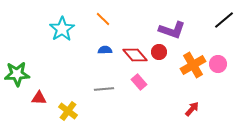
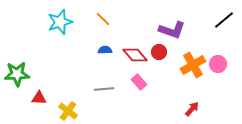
cyan star: moved 2 px left, 7 px up; rotated 15 degrees clockwise
